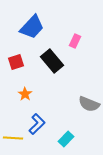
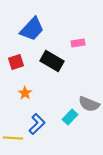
blue trapezoid: moved 2 px down
pink rectangle: moved 3 px right, 2 px down; rotated 56 degrees clockwise
black rectangle: rotated 20 degrees counterclockwise
orange star: moved 1 px up
cyan rectangle: moved 4 px right, 22 px up
